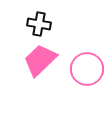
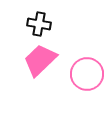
pink circle: moved 5 px down
